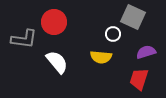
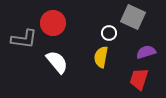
red circle: moved 1 px left, 1 px down
white circle: moved 4 px left, 1 px up
yellow semicircle: rotated 95 degrees clockwise
